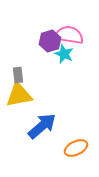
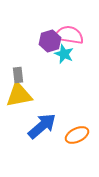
orange ellipse: moved 1 px right, 13 px up
